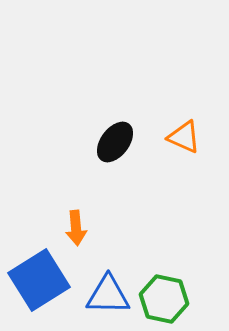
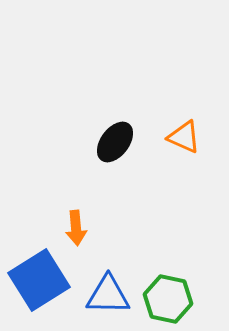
green hexagon: moved 4 px right
